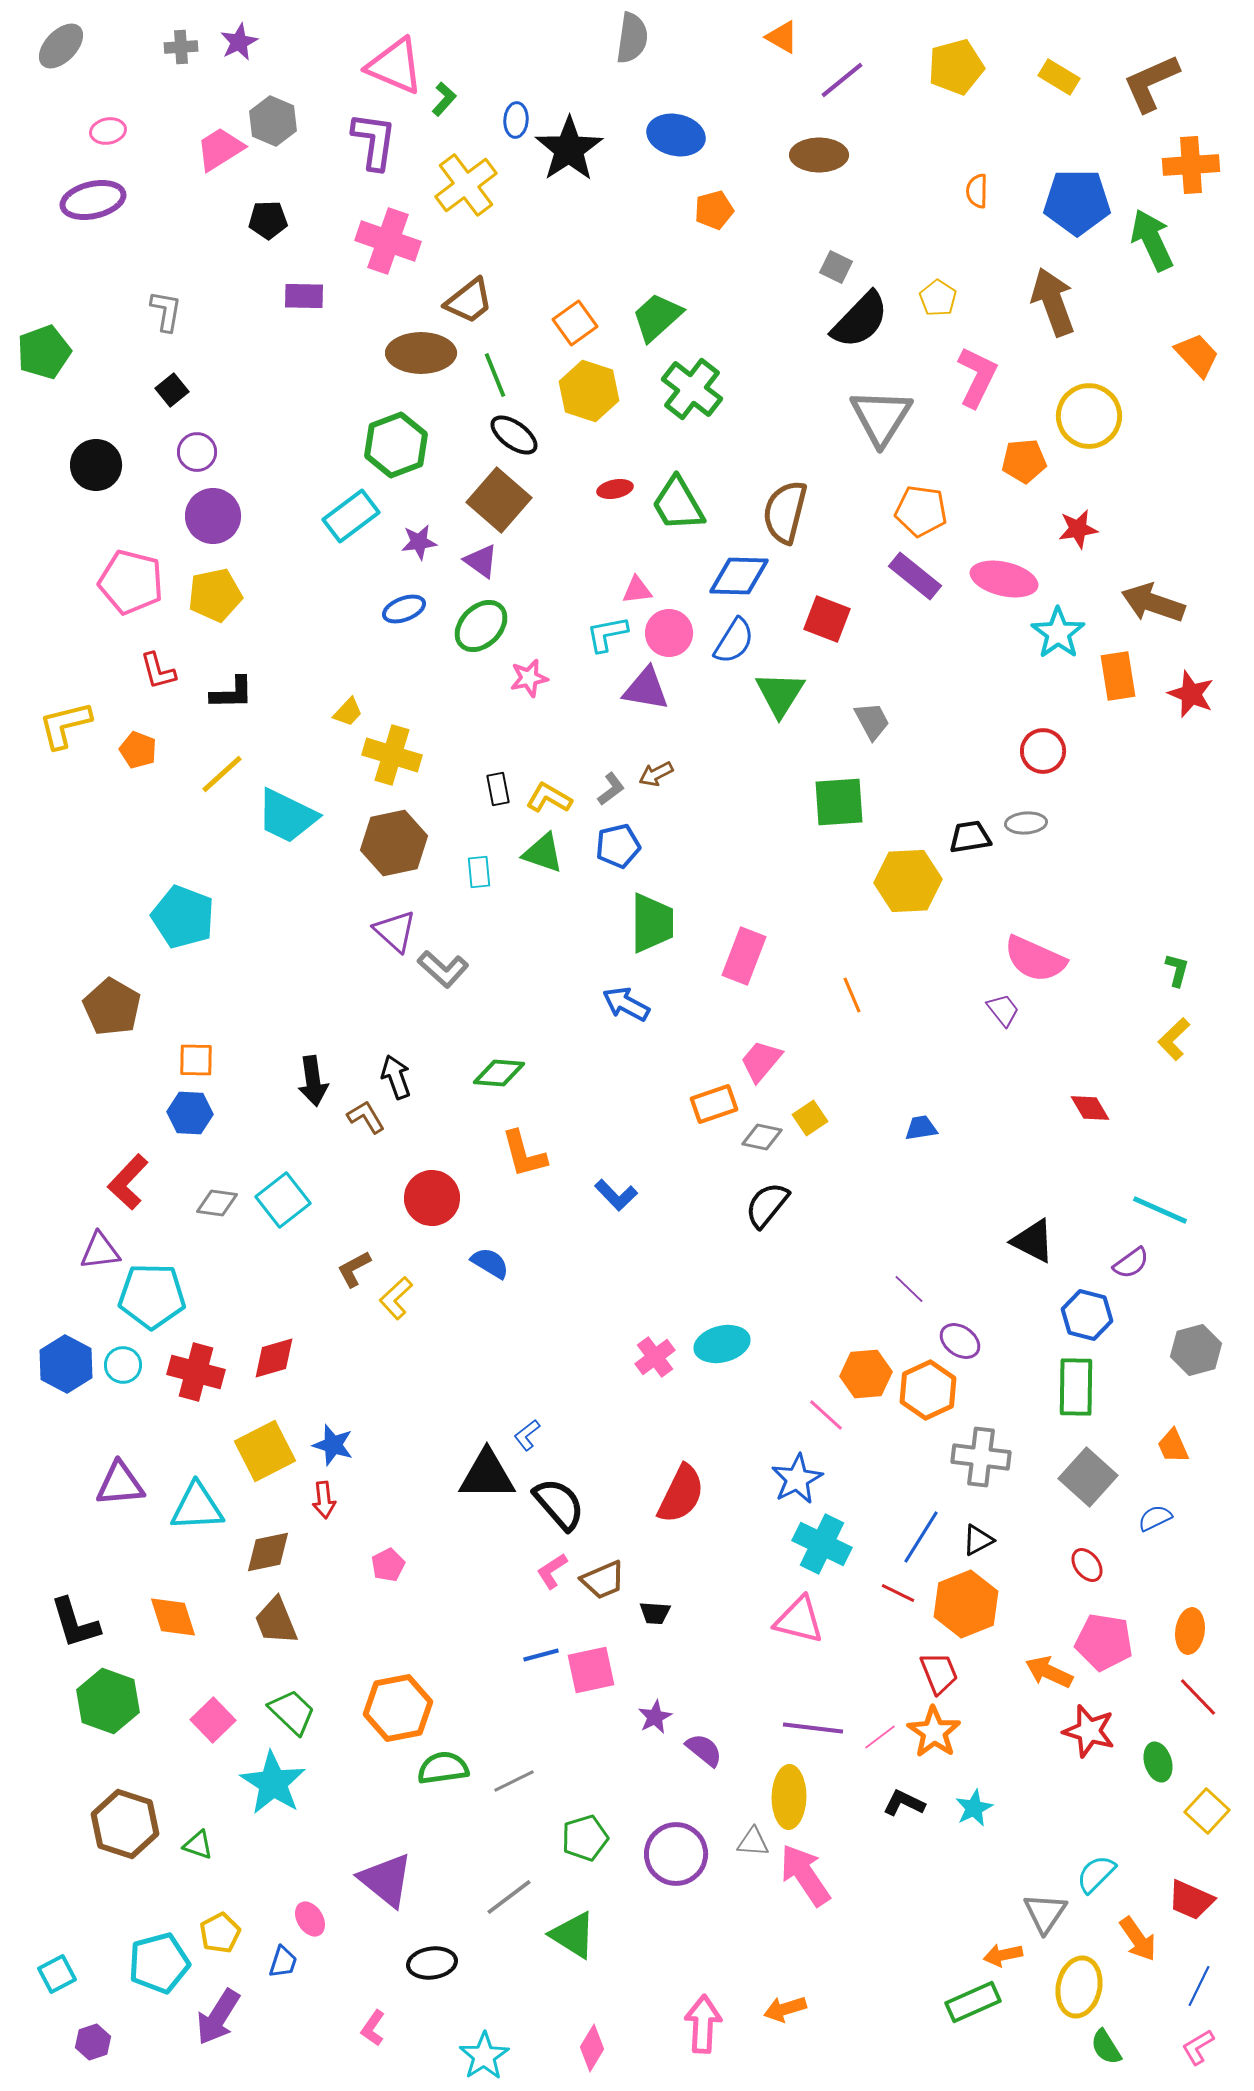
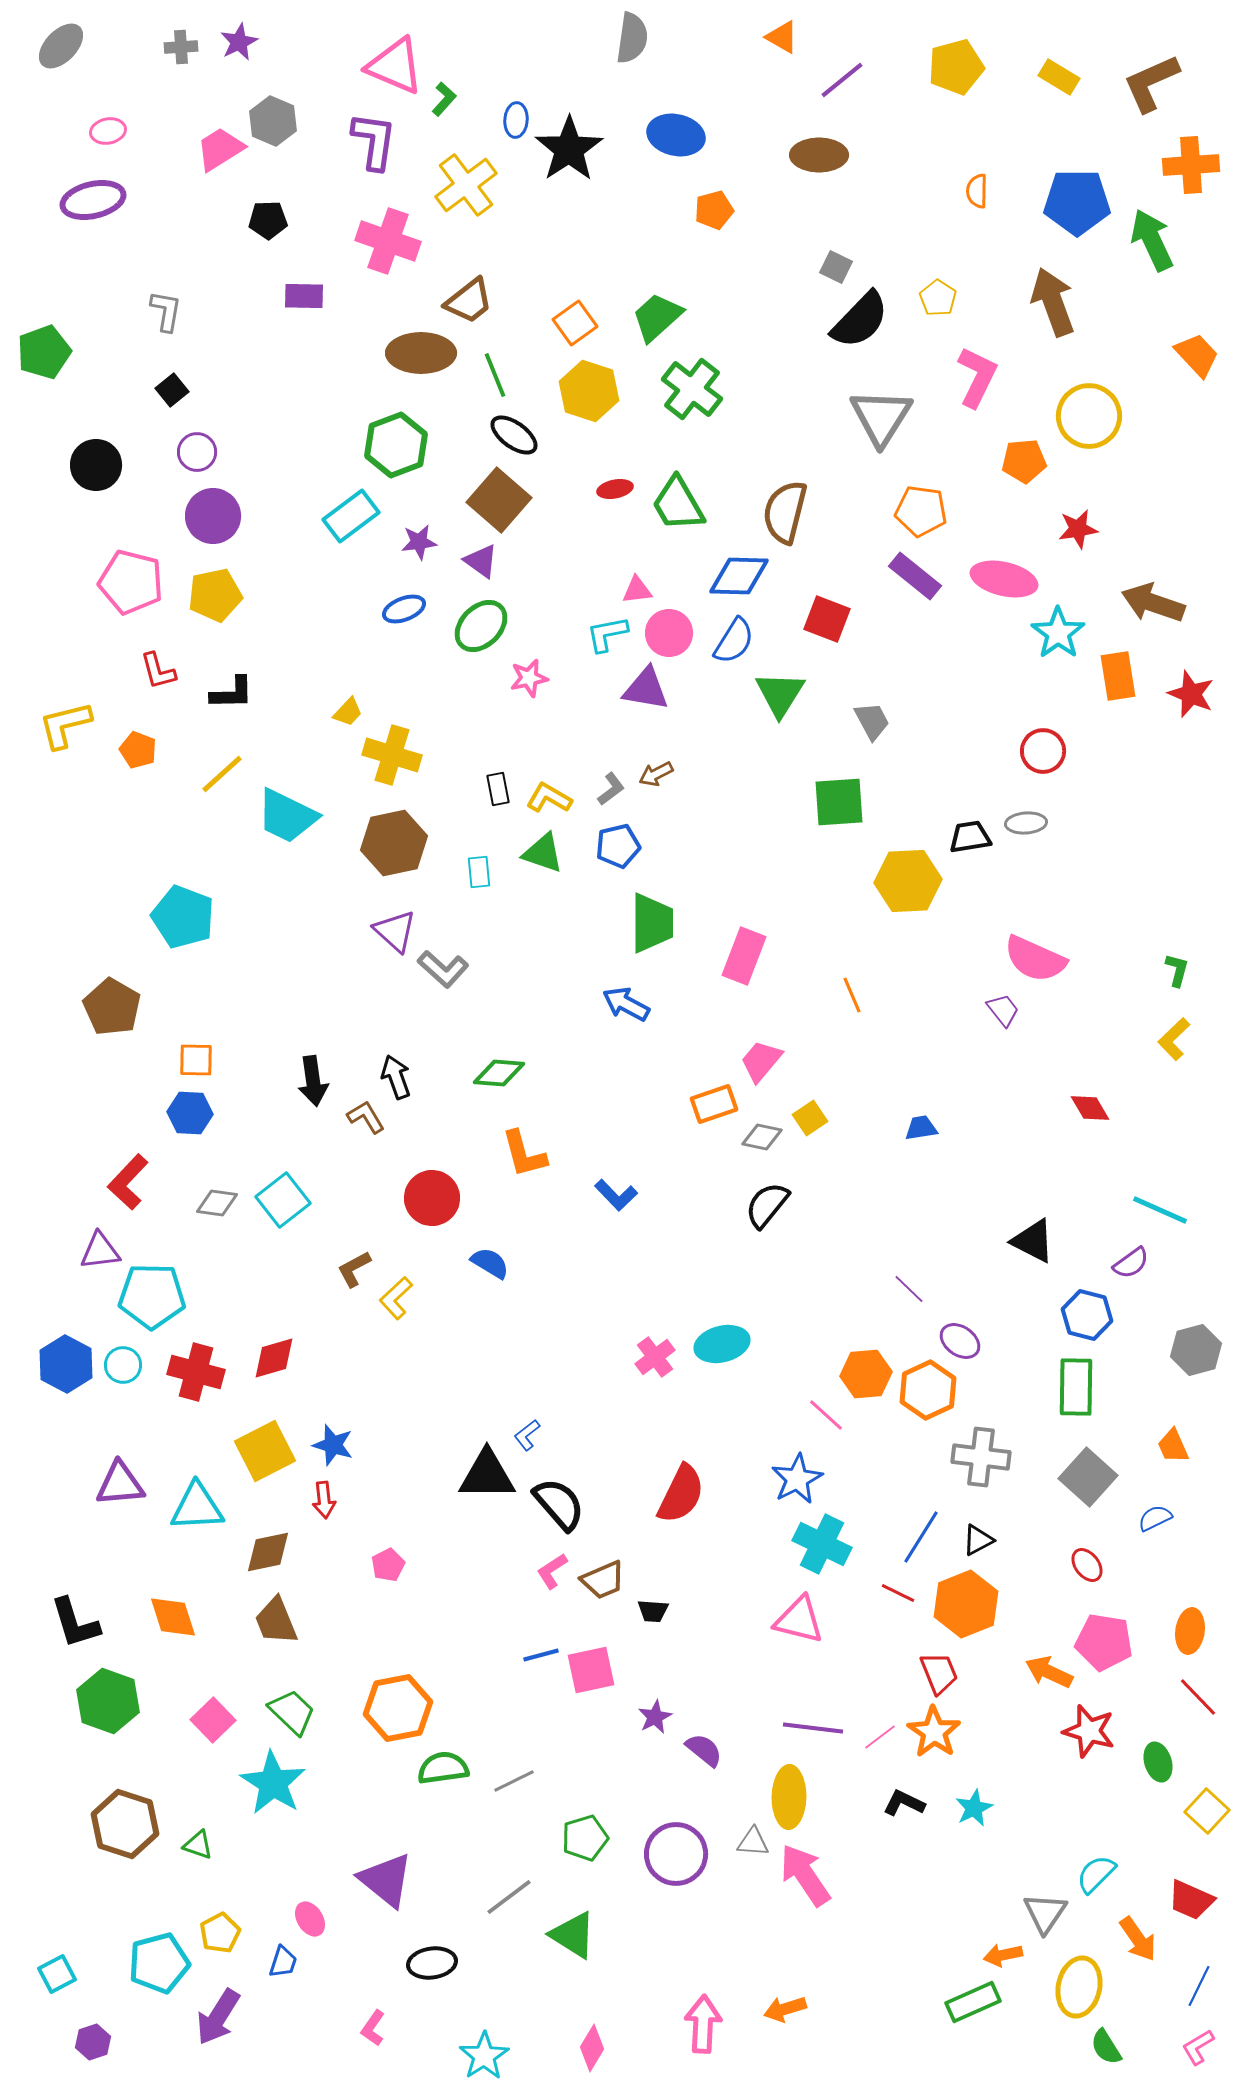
black trapezoid at (655, 1613): moved 2 px left, 2 px up
